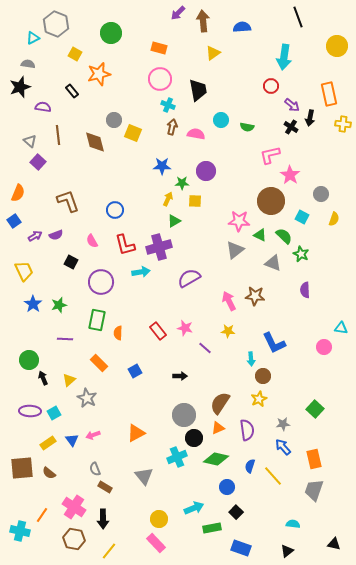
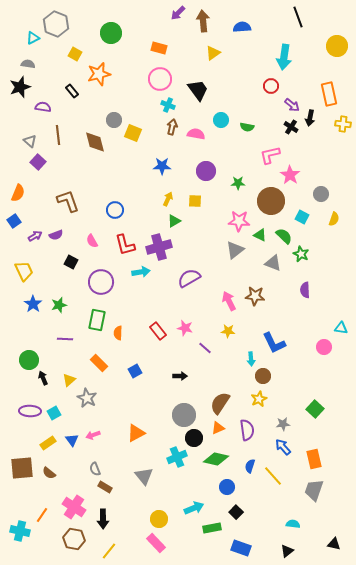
black trapezoid at (198, 90): rotated 25 degrees counterclockwise
green star at (182, 183): moved 56 px right
